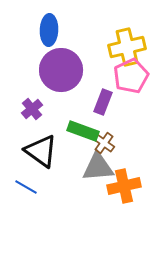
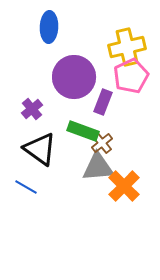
blue ellipse: moved 3 px up
purple circle: moved 13 px right, 7 px down
brown cross: moved 2 px left; rotated 15 degrees clockwise
black triangle: moved 1 px left, 2 px up
orange cross: rotated 32 degrees counterclockwise
